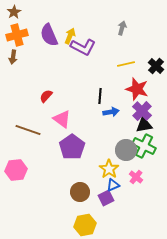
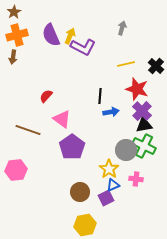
purple semicircle: moved 2 px right
pink cross: moved 2 px down; rotated 32 degrees counterclockwise
